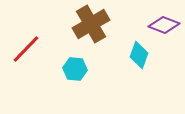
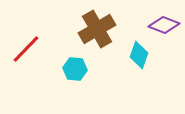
brown cross: moved 6 px right, 5 px down
